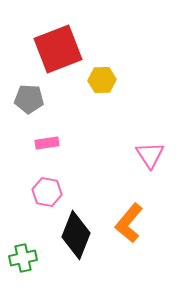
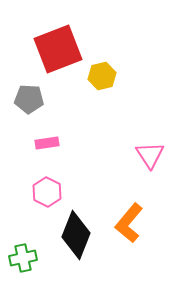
yellow hexagon: moved 4 px up; rotated 12 degrees counterclockwise
pink hexagon: rotated 16 degrees clockwise
